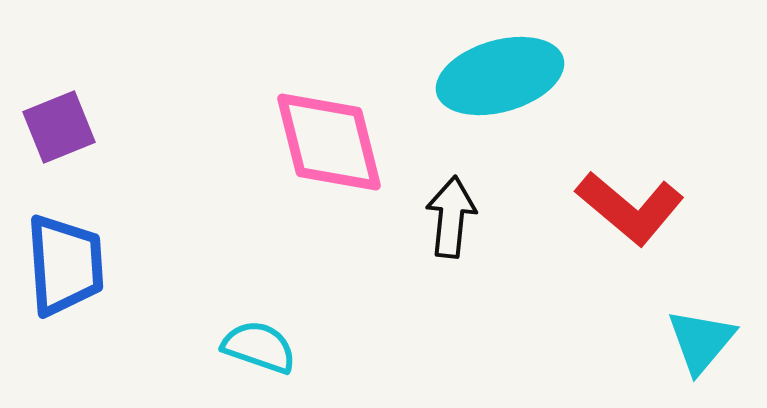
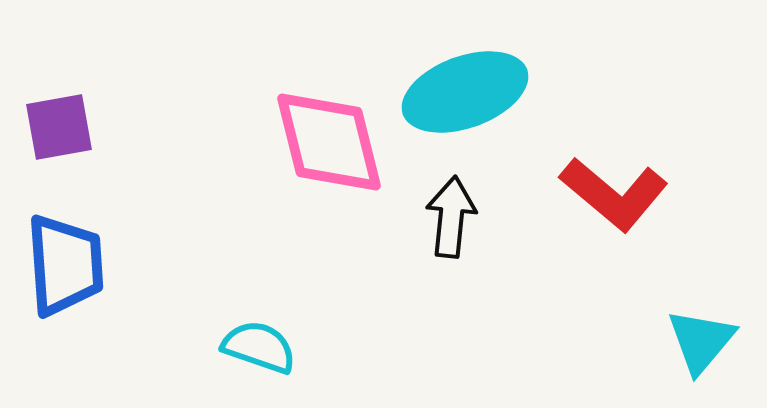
cyan ellipse: moved 35 px left, 16 px down; rotated 4 degrees counterclockwise
purple square: rotated 12 degrees clockwise
red L-shape: moved 16 px left, 14 px up
